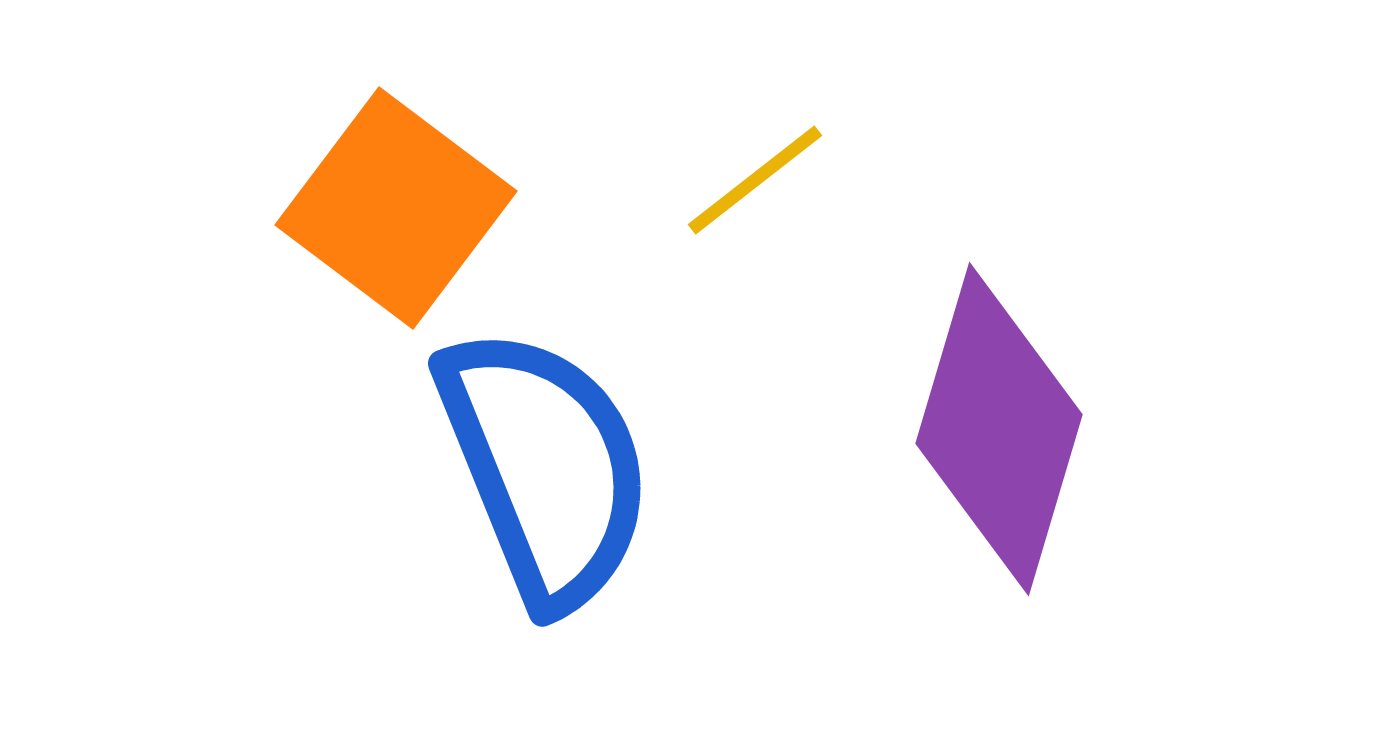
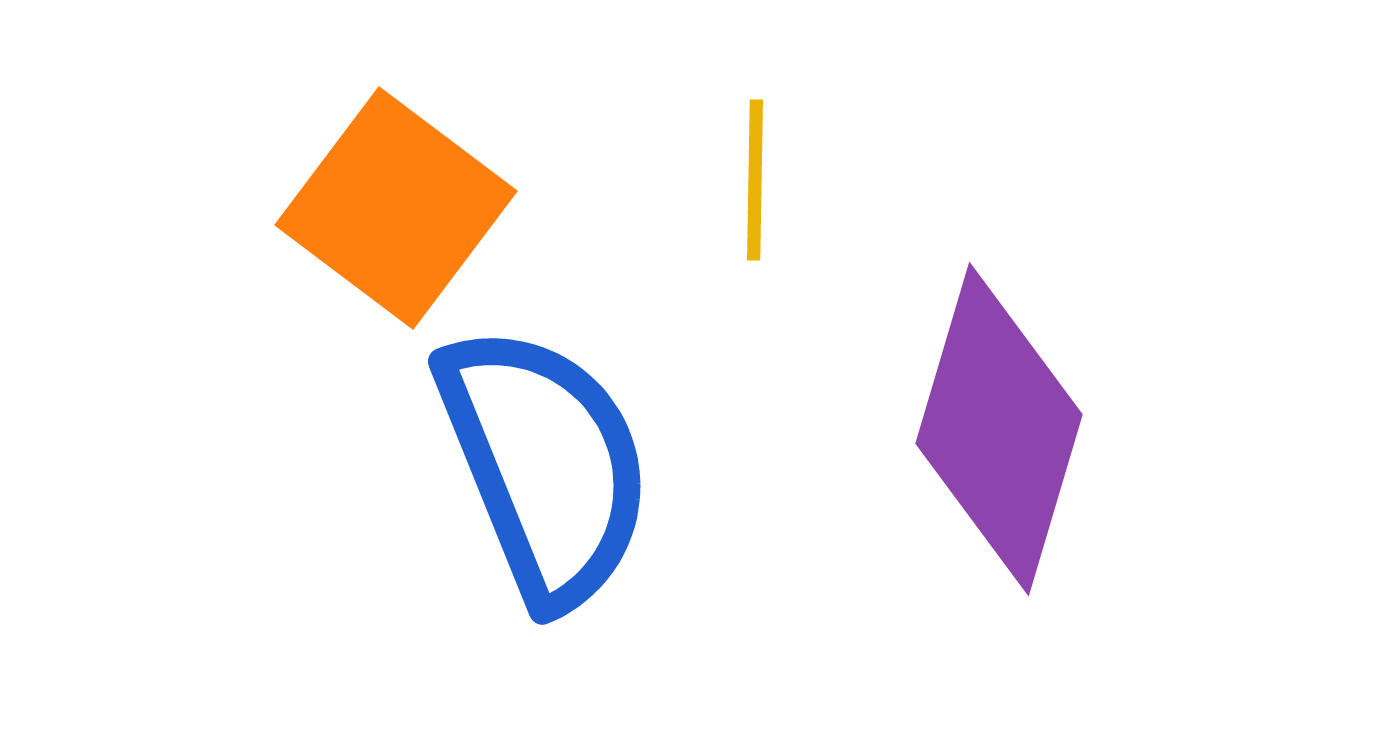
yellow line: rotated 51 degrees counterclockwise
blue semicircle: moved 2 px up
